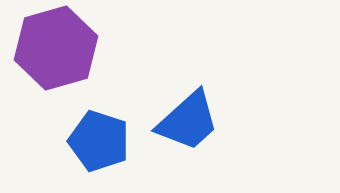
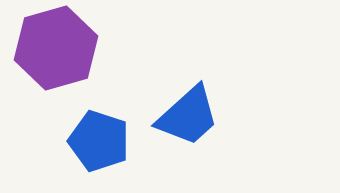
blue trapezoid: moved 5 px up
